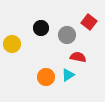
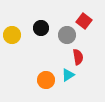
red square: moved 5 px left, 1 px up
yellow circle: moved 9 px up
red semicircle: rotated 70 degrees clockwise
orange circle: moved 3 px down
